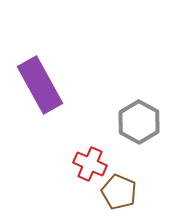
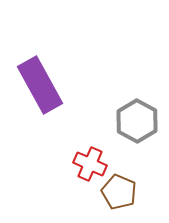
gray hexagon: moved 2 px left, 1 px up
